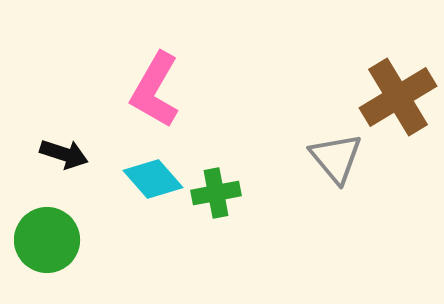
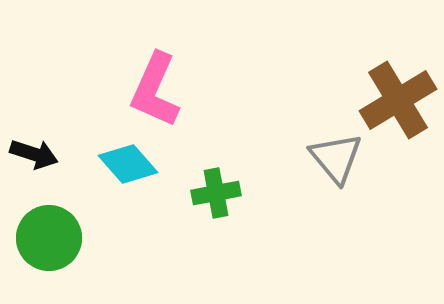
pink L-shape: rotated 6 degrees counterclockwise
brown cross: moved 3 px down
black arrow: moved 30 px left
cyan diamond: moved 25 px left, 15 px up
green circle: moved 2 px right, 2 px up
